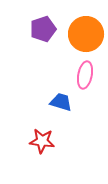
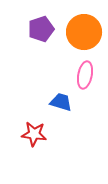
purple pentagon: moved 2 px left
orange circle: moved 2 px left, 2 px up
red star: moved 8 px left, 7 px up
